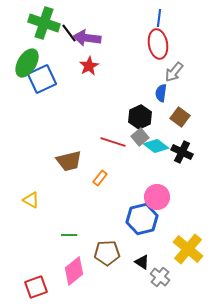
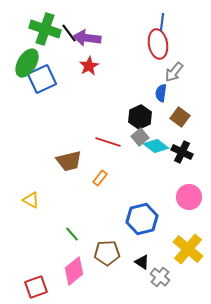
blue line: moved 3 px right, 4 px down
green cross: moved 1 px right, 6 px down
red line: moved 5 px left
pink circle: moved 32 px right
green line: moved 3 px right, 1 px up; rotated 49 degrees clockwise
